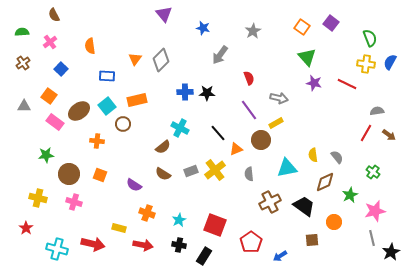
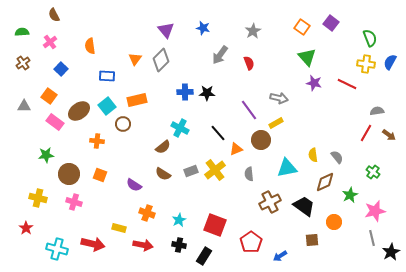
purple triangle at (164, 14): moved 2 px right, 16 px down
red semicircle at (249, 78): moved 15 px up
